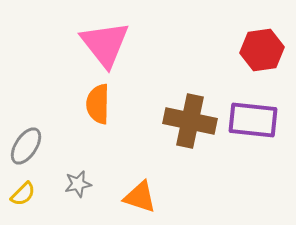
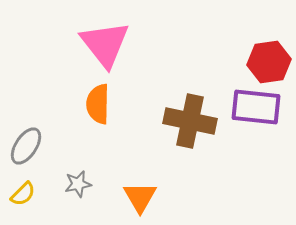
red hexagon: moved 7 px right, 12 px down
purple rectangle: moved 3 px right, 13 px up
orange triangle: rotated 42 degrees clockwise
